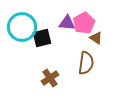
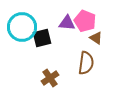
pink pentagon: moved 1 px right, 2 px up; rotated 20 degrees counterclockwise
